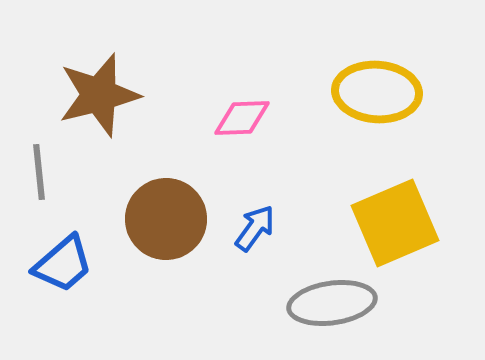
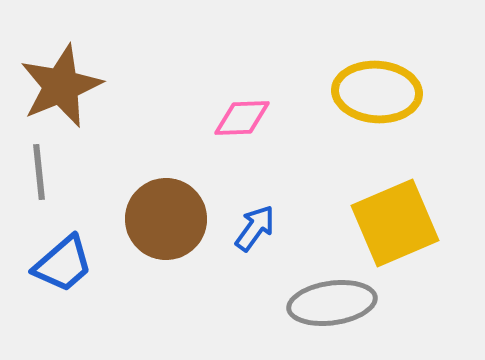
brown star: moved 38 px left, 9 px up; rotated 8 degrees counterclockwise
